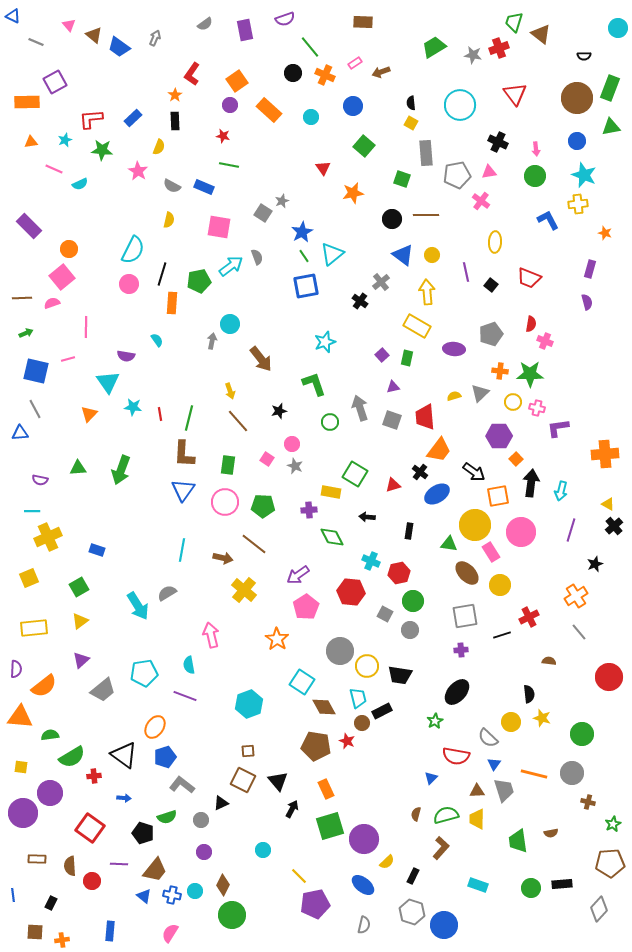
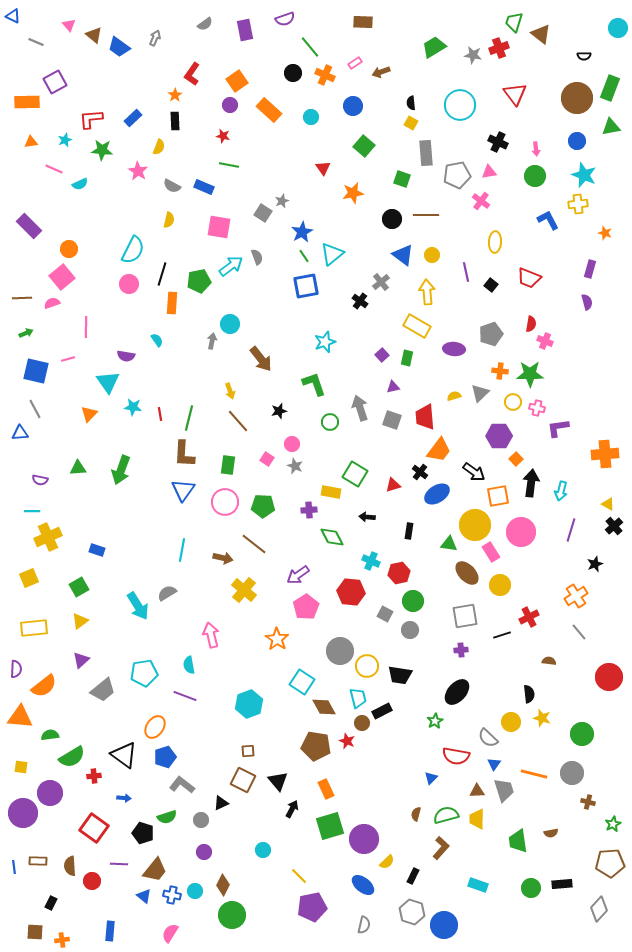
red square at (90, 828): moved 4 px right
brown rectangle at (37, 859): moved 1 px right, 2 px down
blue line at (13, 895): moved 1 px right, 28 px up
purple pentagon at (315, 904): moved 3 px left, 3 px down
